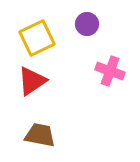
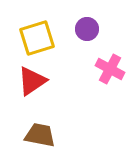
purple circle: moved 5 px down
yellow square: rotated 9 degrees clockwise
pink cross: moved 2 px up; rotated 8 degrees clockwise
